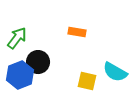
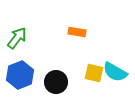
black circle: moved 18 px right, 20 px down
yellow square: moved 7 px right, 8 px up
